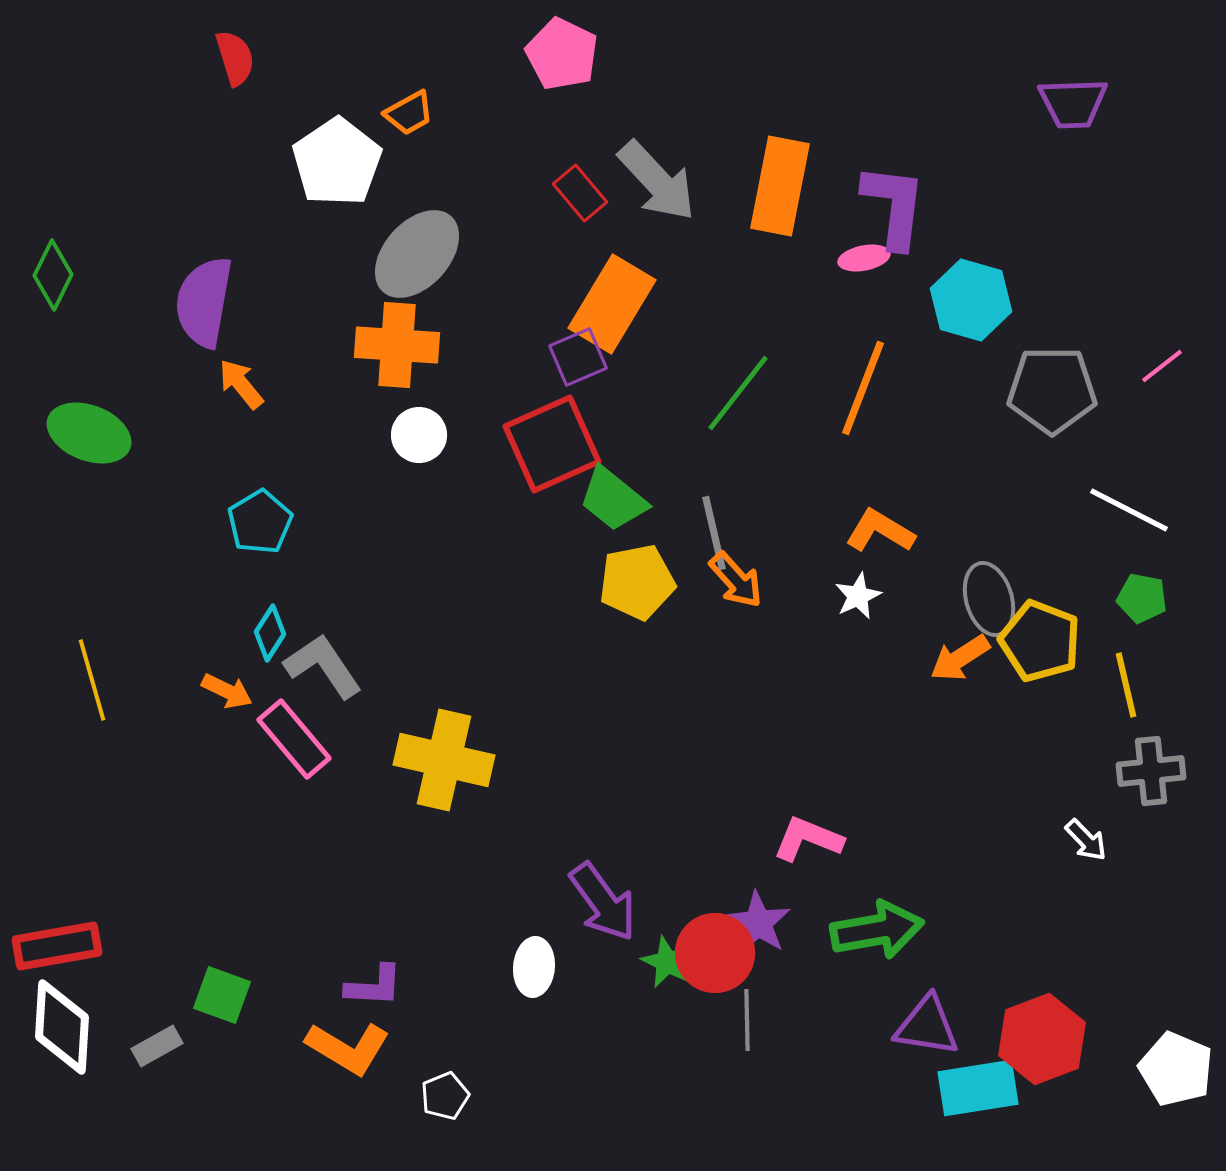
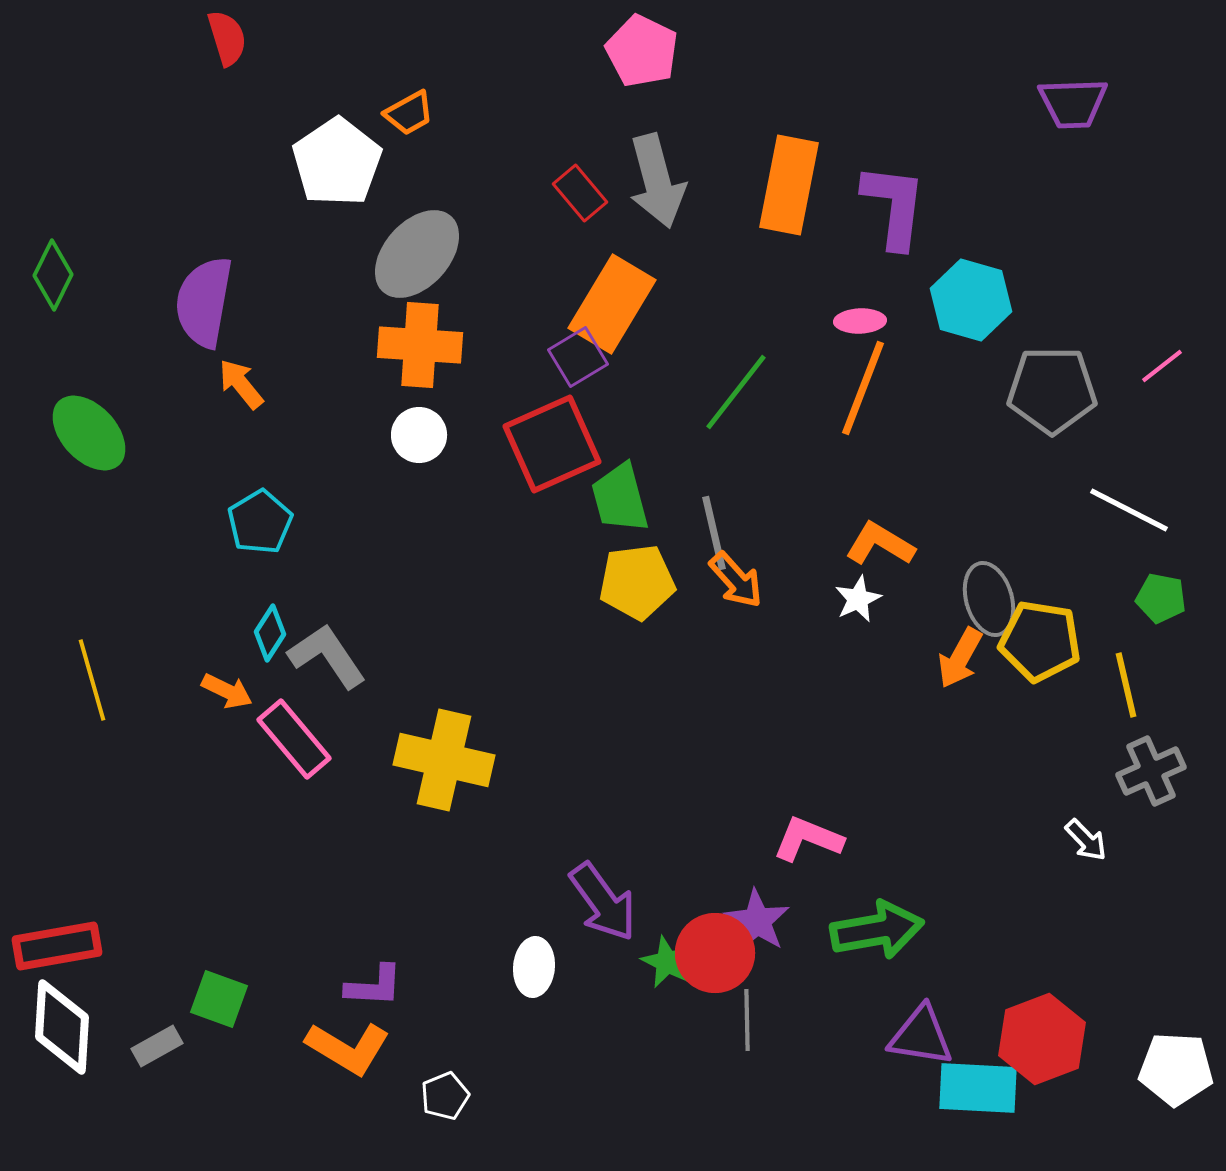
pink pentagon at (562, 54): moved 80 px right, 3 px up
red semicircle at (235, 58): moved 8 px left, 20 px up
gray arrow at (657, 181): rotated 28 degrees clockwise
orange rectangle at (780, 186): moved 9 px right, 1 px up
pink ellipse at (864, 258): moved 4 px left, 63 px down; rotated 9 degrees clockwise
orange cross at (397, 345): moved 23 px right
purple square at (578, 357): rotated 8 degrees counterclockwise
green line at (738, 393): moved 2 px left, 1 px up
green ellipse at (89, 433): rotated 26 degrees clockwise
green trapezoid at (613, 499): moved 7 px right, 1 px up; rotated 36 degrees clockwise
orange L-shape at (880, 531): moved 13 px down
yellow pentagon at (637, 582): rotated 4 degrees clockwise
white star at (858, 596): moved 3 px down
green pentagon at (1142, 598): moved 19 px right
yellow pentagon at (1040, 641): rotated 12 degrees counterclockwise
orange arrow at (960, 658): rotated 28 degrees counterclockwise
gray L-shape at (323, 666): moved 4 px right, 10 px up
gray cross at (1151, 771): rotated 18 degrees counterclockwise
purple star at (758, 923): moved 1 px left, 2 px up
green square at (222, 995): moved 3 px left, 4 px down
purple triangle at (927, 1026): moved 6 px left, 10 px down
white pentagon at (1176, 1069): rotated 20 degrees counterclockwise
cyan rectangle at (978, 1088): rotated 12 degrees clockwise
